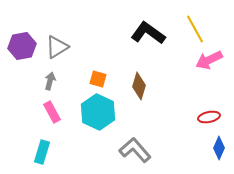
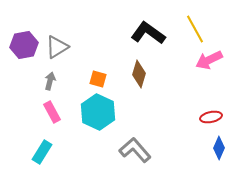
purple hexagon: moved 2 px right, 1 px up
brown diamond: moved 12 px up
red ellipse: moved 2 px right
cyan rectangle: rotated 15 degrees clockwise
